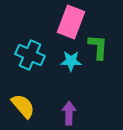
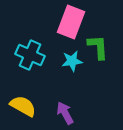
green L-shape: rotated 8 degrees counterclockwise
cyan star: moved 1 px right; rotated 10 degrees counterclockwise
yellow semicircle: rotated 20 degrees counterclockwise
purple arrow: moved 4 px left; rotated 30 degrees counterclockwise
